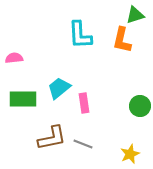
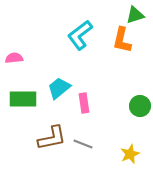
cyan L-shape: rotated 56 degrees clockwise
